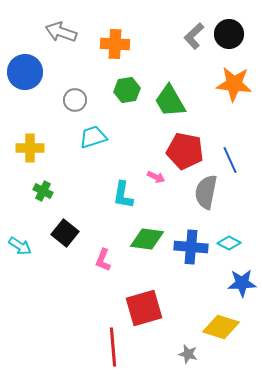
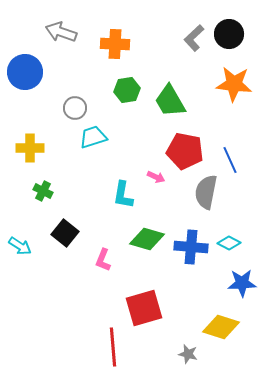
gray L-shape: moved 2 px down
gray circle: moved 8 px down
green diamond: rotated 8 degrees clockwise
